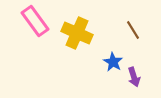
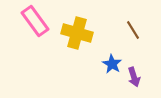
yellow cross: rotated 8 degrees counterclockwise
blue star: moved 1 px left, 2 px down
